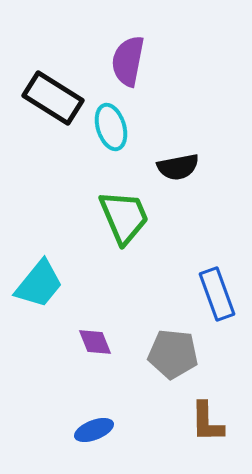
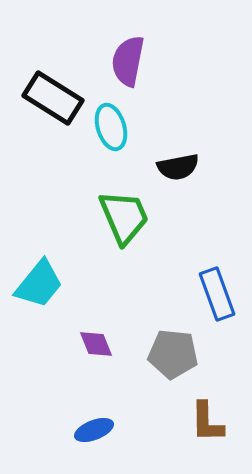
purple diamond: moved 1 px right, 2 px down
